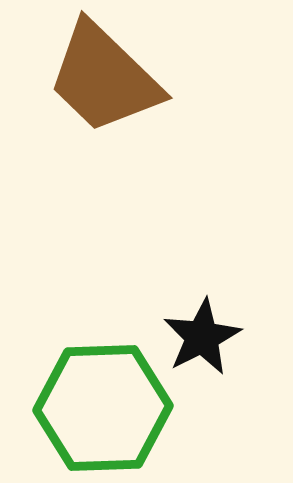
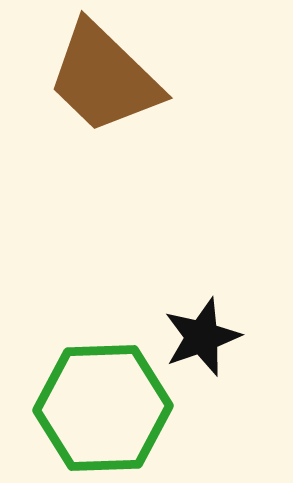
black star: rotated 8 degrees clockwise
